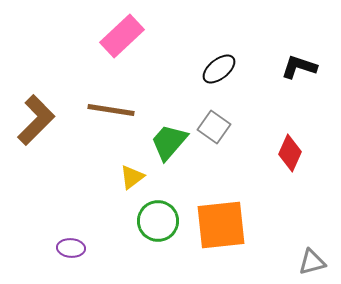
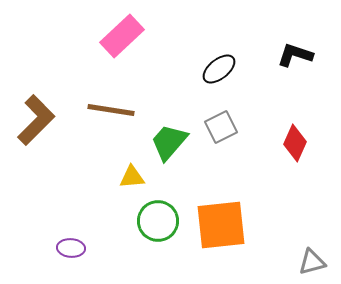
black L-shape: moved 4 px left, 12 px up
gray square: moved 7 px right; rotated 28 degrees clockwise
red diamond: moved 5 px right, 10 px up
yellow triangle: rotated 32 degrees clockwise
